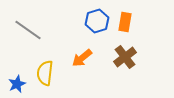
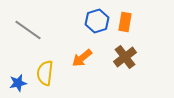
blue star: moved 1 px right, 1 px up; rotated 12 degrees clockwise
